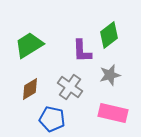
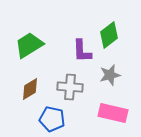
gray cross: rotated 30 degrees counterclockwise
